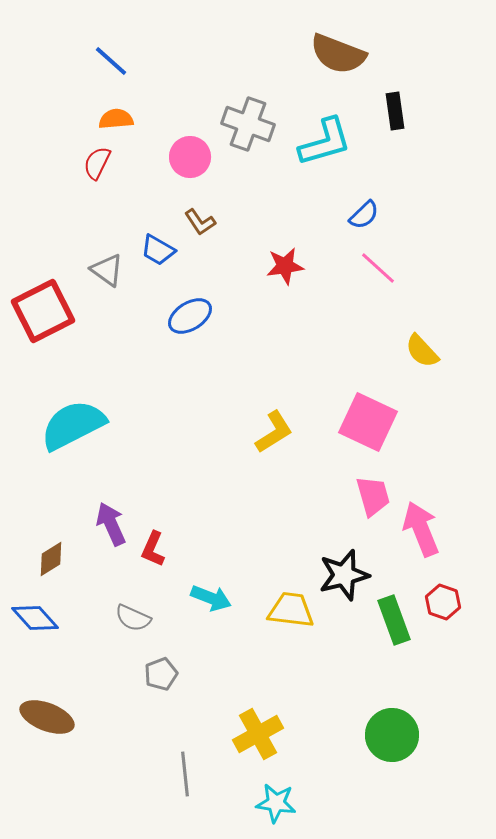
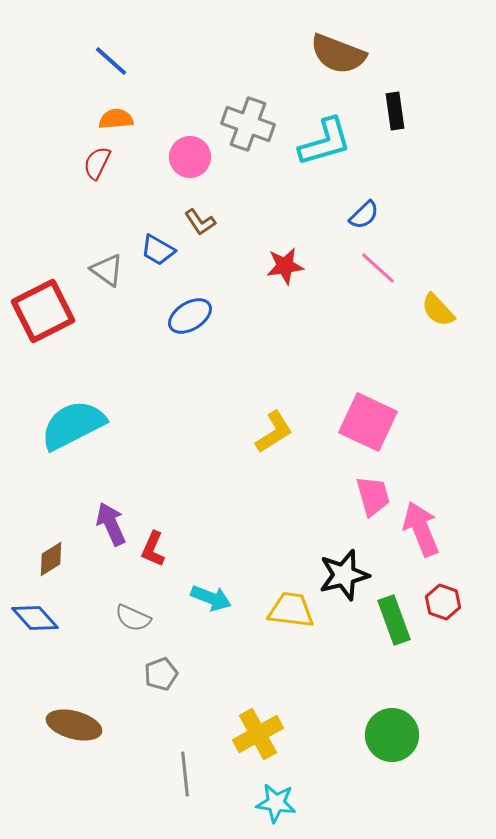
yellow semicircle: moved 16 px right, 41 px up
brown ellipse: moved 27 px right, 8 px down; rotated 6 degrees counterclockwise
